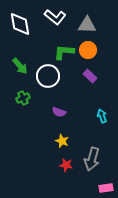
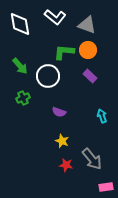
gray triangle: rotated 18 degrees clockwise
gray arrow: rotated 55 degrees counterclockwise
pink rectangle: moved 1 px up
